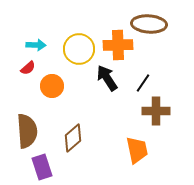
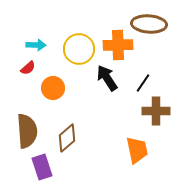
orange circle: moved 1 px right, 2 px down
brown diamond: moved 6 px left
